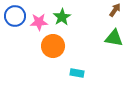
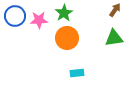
green star: moved 2 px right, 4 px up
pink star: moved 2 px up
green triangle: rotated 18 degrees counterclockwise
orange circle: moved 14 px right, 8 px up
cyan rectangle: rotated 16 degrees counterclockwise
